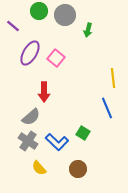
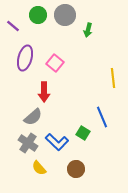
green circle: moved 1 px left, 4 px down
purple ellipse: moved 5 px left, 5 px down; rotated 15 degrees counterclockwise
pink square: moved 1 px left, 5 px down
blue line: moved 5 px left, 9 px down
gray semicircle: moved 2 px right
gray cross: moved 2 px down
brown circle: moved 2 px left
